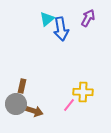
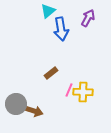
cyan triangle: moved 1 px right, 8 px up
brown rectangle: moved 29 px right, 13 px up; rotated 40 degrees clockwise
pink line: moved 15 px up; rotated 16 degrees counterclockwise
